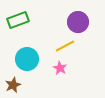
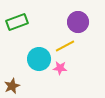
green rectangle: moved 1 px left, 2 px down
cyan circle: moved 12 px right
pink star: rotated 24 degrees counterclockwise
brown star: moved 1 px left, 1 px down
